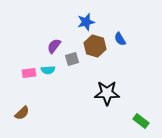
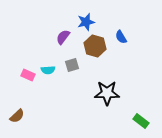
blue semicircle: moved 1 px right, 2 px up
purple semicircle: moved 9 px right, 9 px up
gray square: moved 6 px down
pink rectangle: moved 1 px left, 2 px down; rotated 32 degrees clockwise
brown semicircle: moved 5 px left, 3 px down
